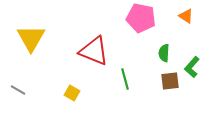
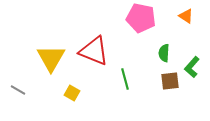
yellow triangle: moved 20 px right, 20 px down
